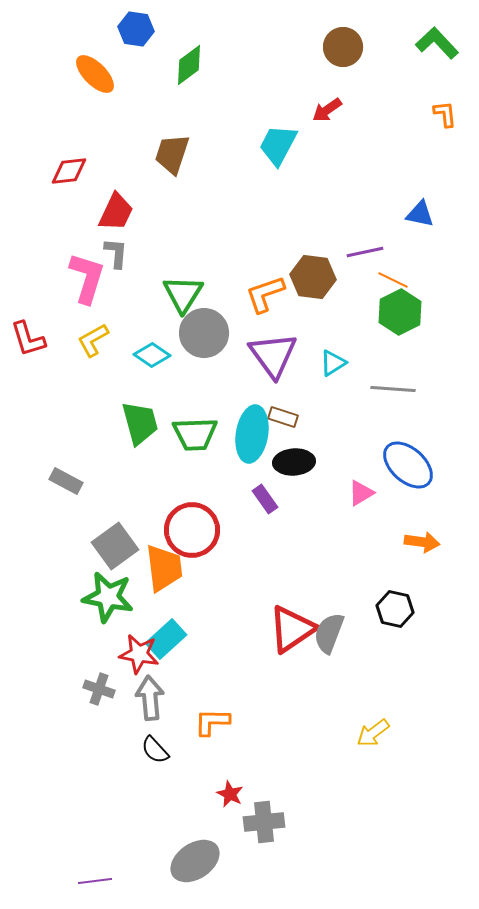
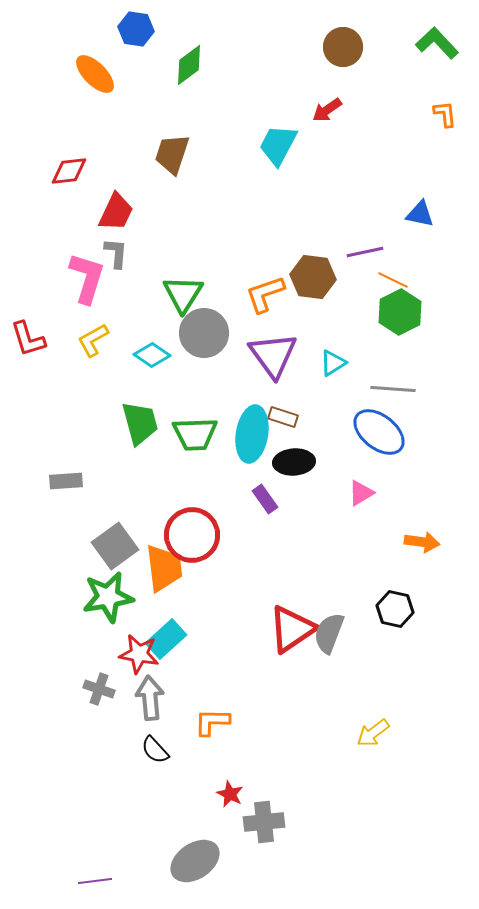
blue ellipse at (408, 465): moved 29 px left, 33 px up; rotated 4 degrees counterclockwise
gray rectangle at (66, 481): rotated 32 degrees counterclockwise
red circle at (192, 530): moved 5 px down
green star at (108, 597): rotated 21 degrees counterclockwise
